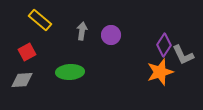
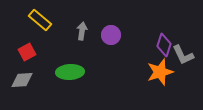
purple diamond: rotated 15 degrees counterclockwise
